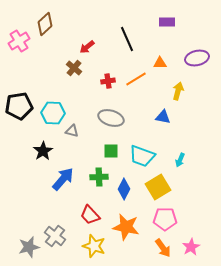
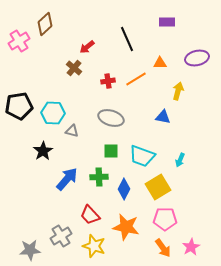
blue arrow: moved 4 px right
gray cross: moved 6 px right; rotated 20 degrees clockwise
gray star: moved 1 px right, 3 px down; rotated 10 degrees clockwise
